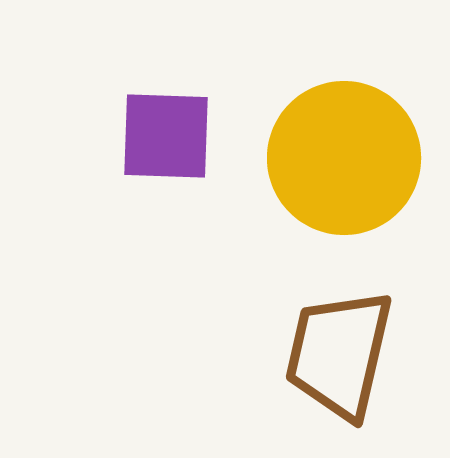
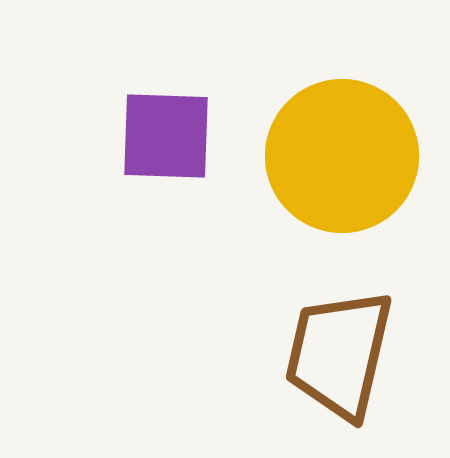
yellow circle: moved 2 px left, 2 px up
